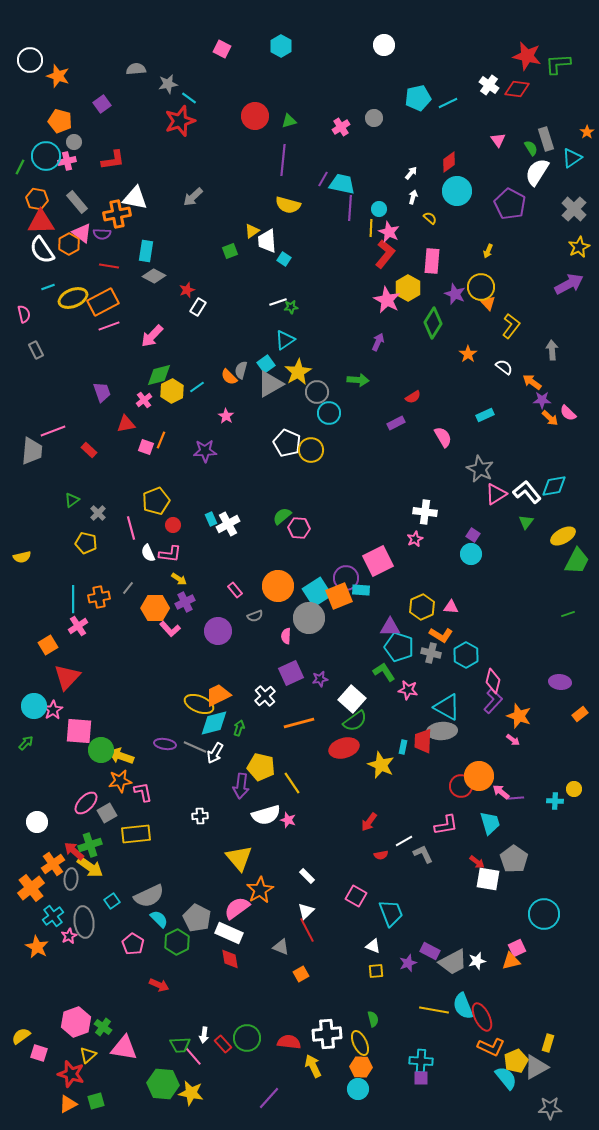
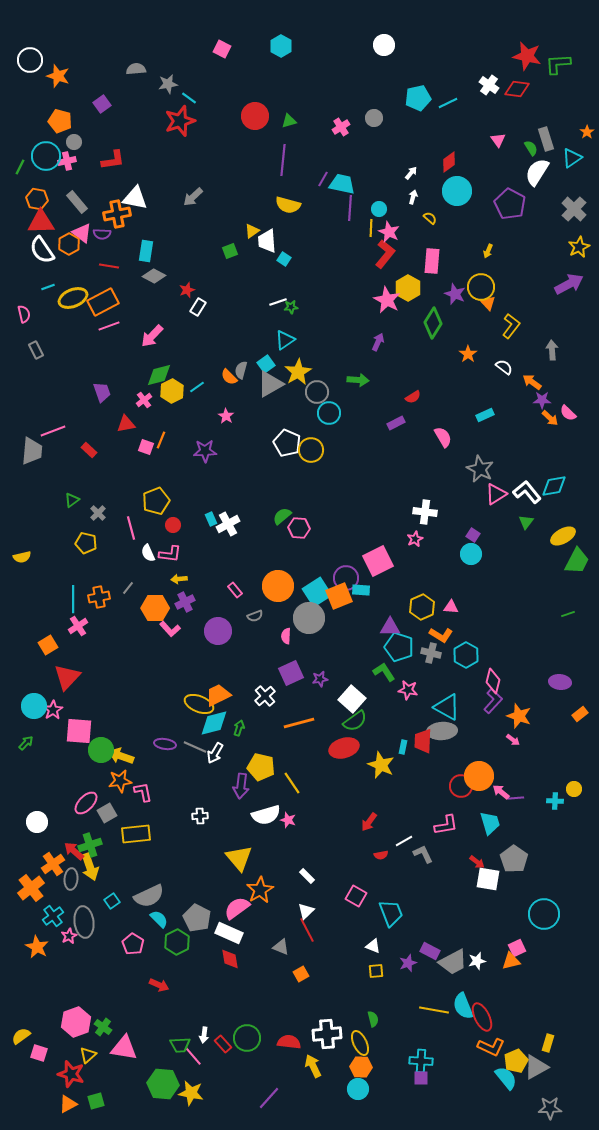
yellow arrow at (179, 579): rotated 140 degrees clockwise
yellow arrow at (90, 867): rotated 36 degrees clockwise
